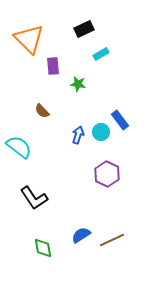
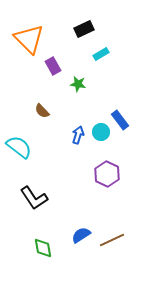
purple rectangle: rotated 24 degrees counterclockwise
